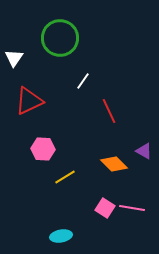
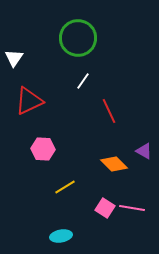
green circle: moved 18 px right
yellow line: moved 10 px down
